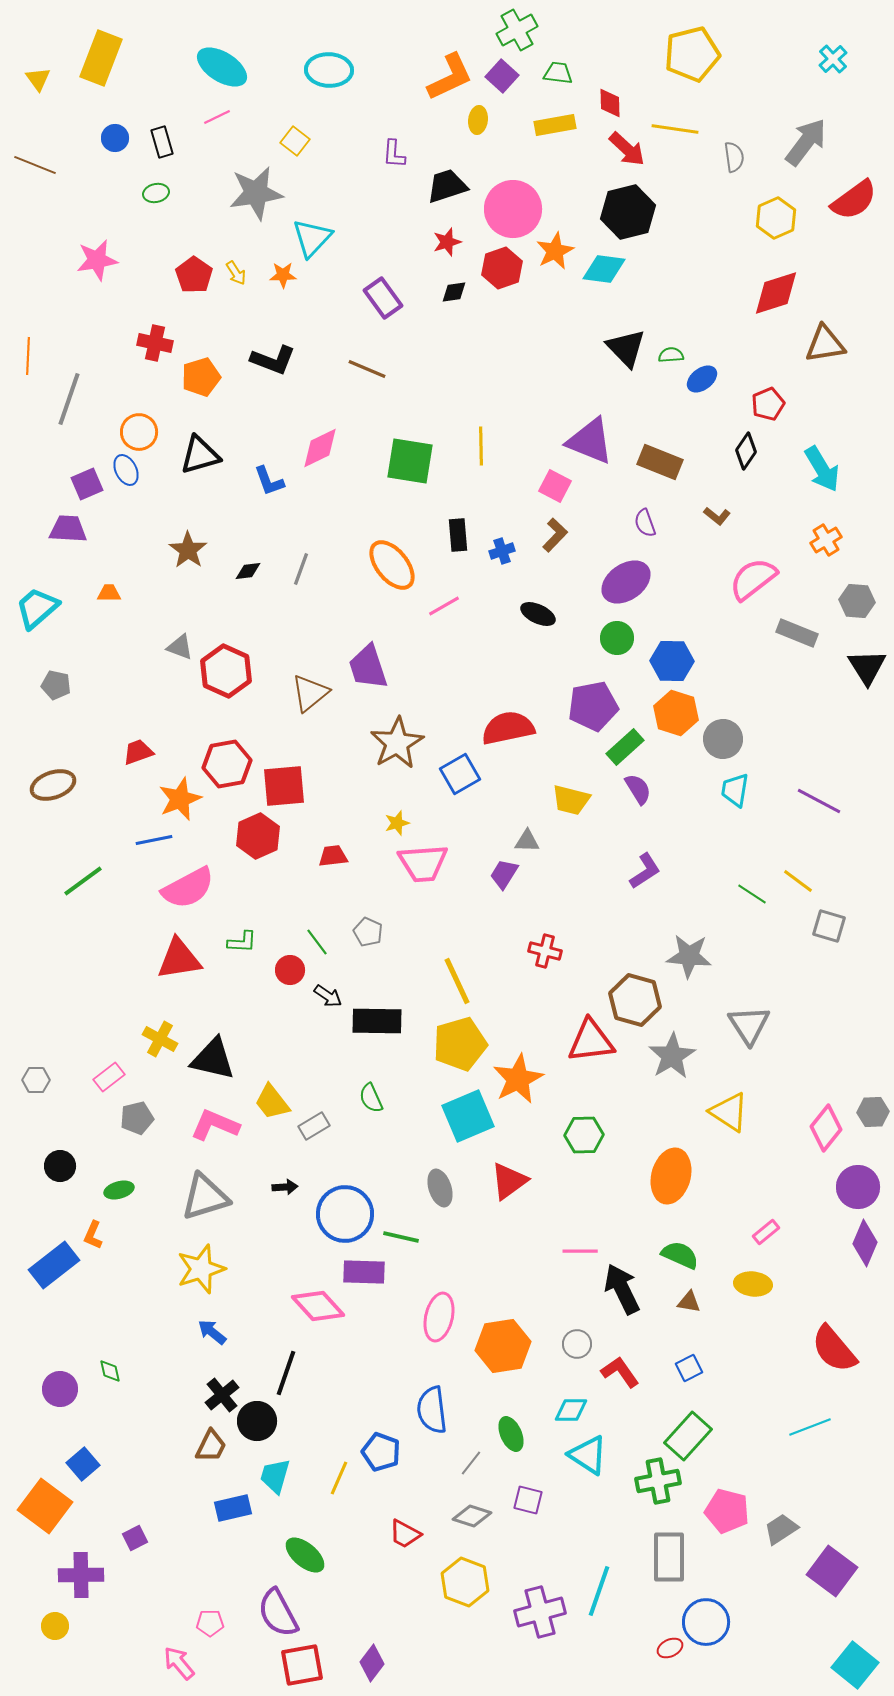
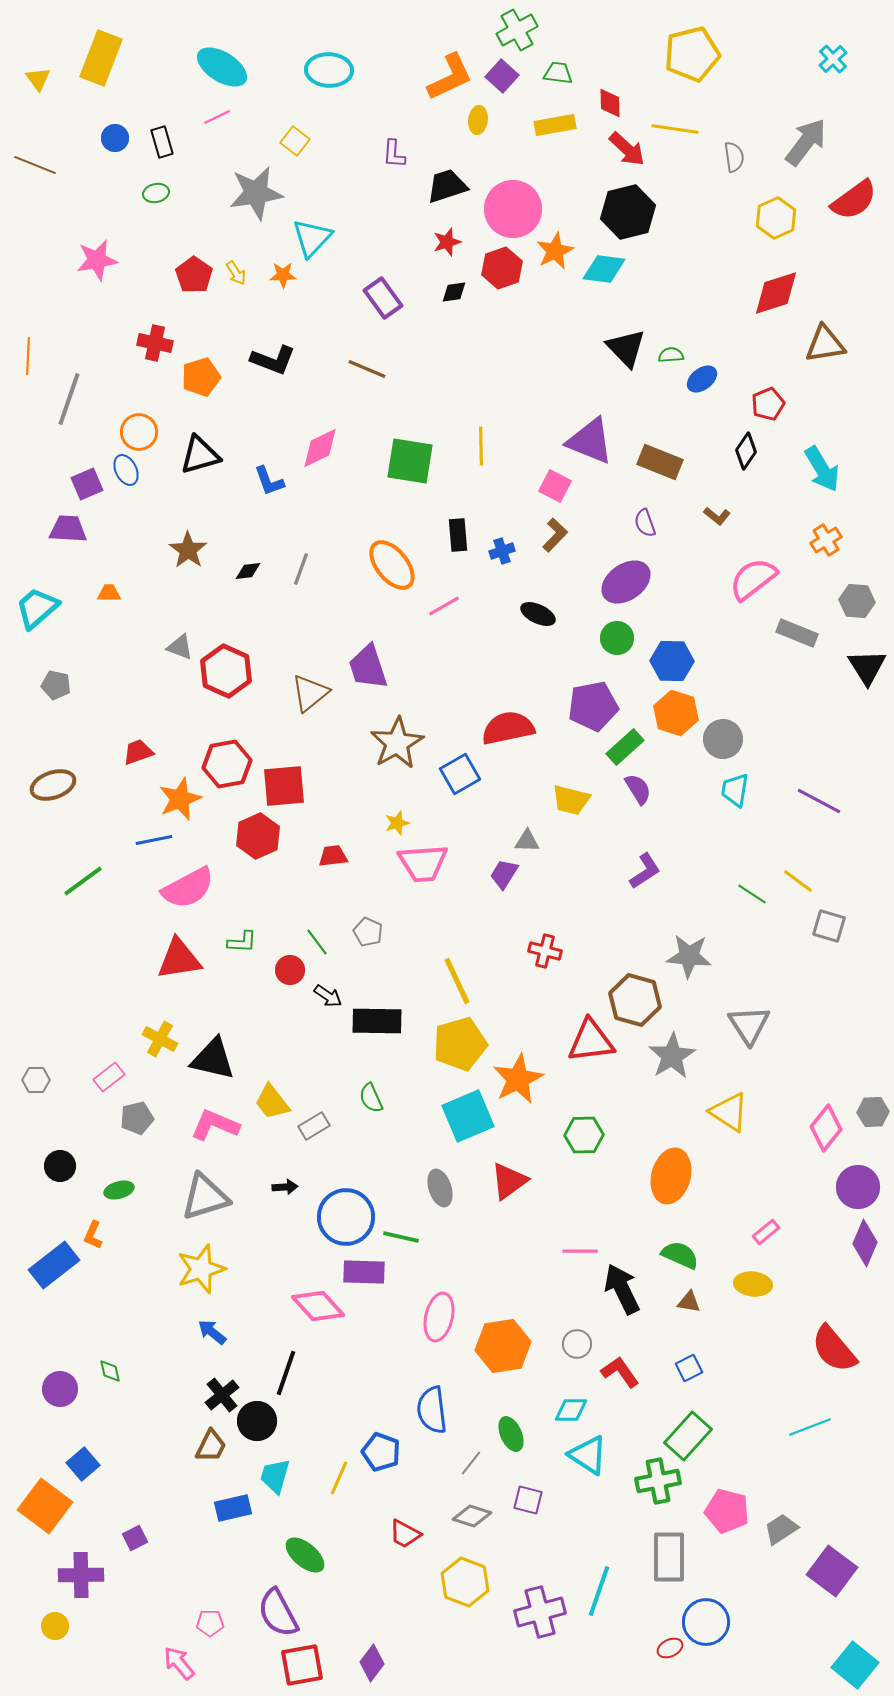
blue circle at (345, 1214): moved 1 px right, 3 px down
